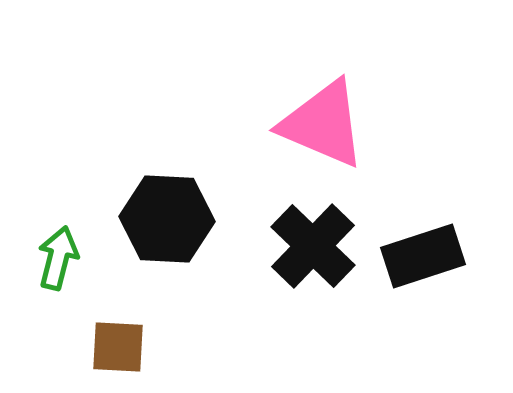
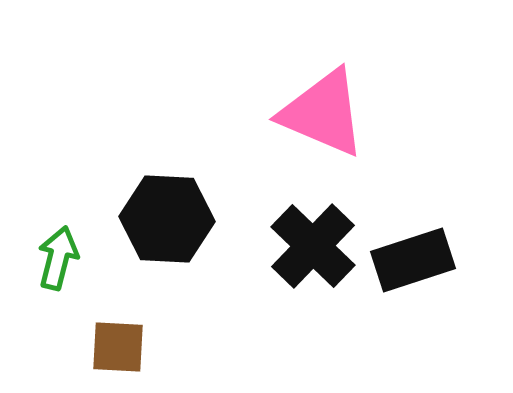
pink triangle: moved 11 px up
black rectangle: moved 10 px left, 4 px down
